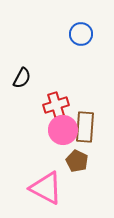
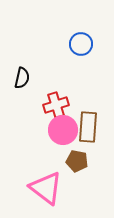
blue circle: moved 10 px down
black semicircle: rotated 15 degrees counterclockwise
brown rectangle: moved 3 px right
brown pentagon: rotated 15 degrees counterclockwise
pink triangle: rotated 9 degrees clockwise
